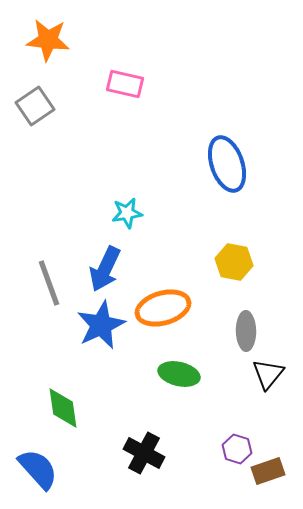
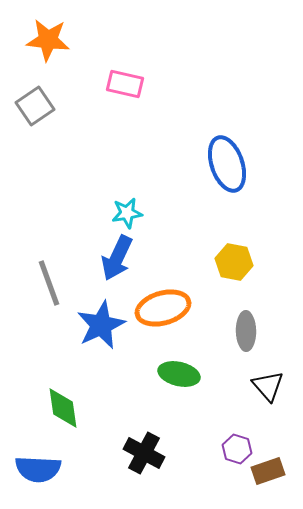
blue arrow: moved 12 px right, 11 px up
black triangle: moved 12 px down; rotated 20 degrees counterclockwise
blue semicircle: rotated 135 degrees clockwise
